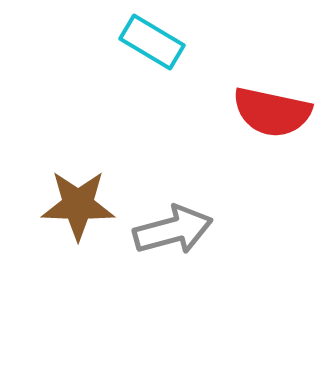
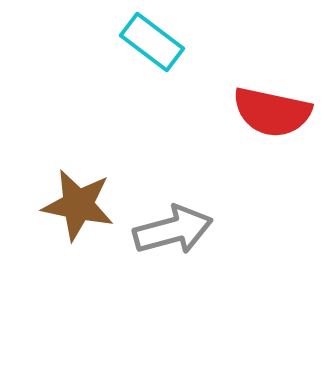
cyan rectangle: rotated 6 degrees clockwise
brown star: rotated 10 degrees clockwise
